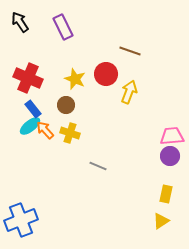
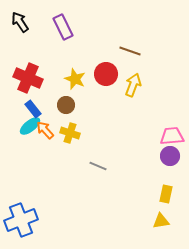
yellow arrow: moved 4 px right, 7 px up
yellow triangle: rotated 24 degrees clockwise
